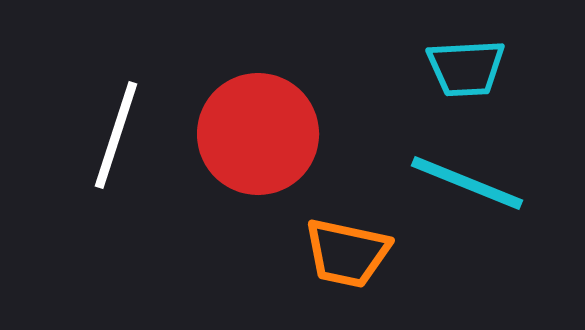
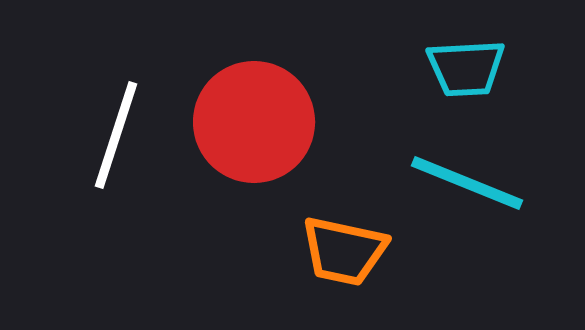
red circle: moved 4 px left, 12 px up
orange trapezoid: moved 3 px left, 2 px up
